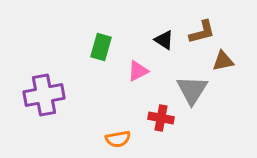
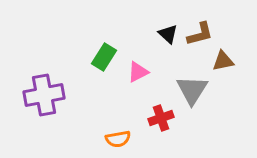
brown L-shape: moved 2 px left, 2 px down
black triangle: moved 4 px right, 6 px up; rotated 10 degrees clockwise
green rectangle: moved 3 px right, 10 px down; rotated 16 degrees clockwise
pink triangle: moved 1 px down
red cross: rotated 30 degrees counterclockwise
